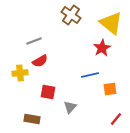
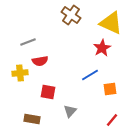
yellow triangle: rotated 15 degrees counterclockwise
gray line: moved 6 px left, 1 px down
red semicircle: rotated 21 degrees clockwise
blue line: rotated 18 degrees counterclockwise
gray triangle: moved 4 px down
red line: moved 4 px left, 1 px down
